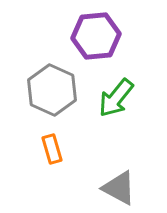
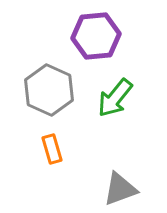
gray hexagon: moved 3 px left
green arrow: moved 1 px left
gray triangle: moved 1 px right, 1 px down; rotated 48 degrees counterclockwise
